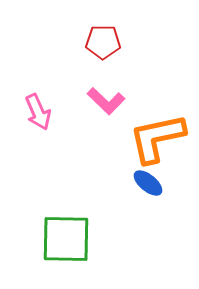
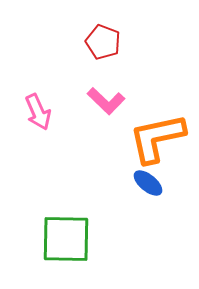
red pentagon: rotated 20 degrees clockwise
